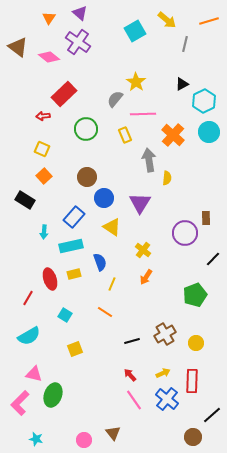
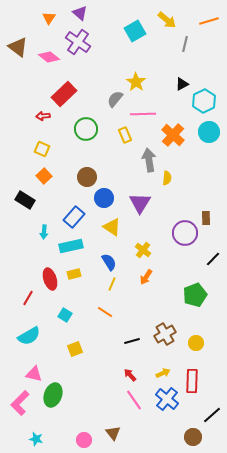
blue semicircle at (100, 262): moved 9 px right; rotated 12 degrees counterclockwise
